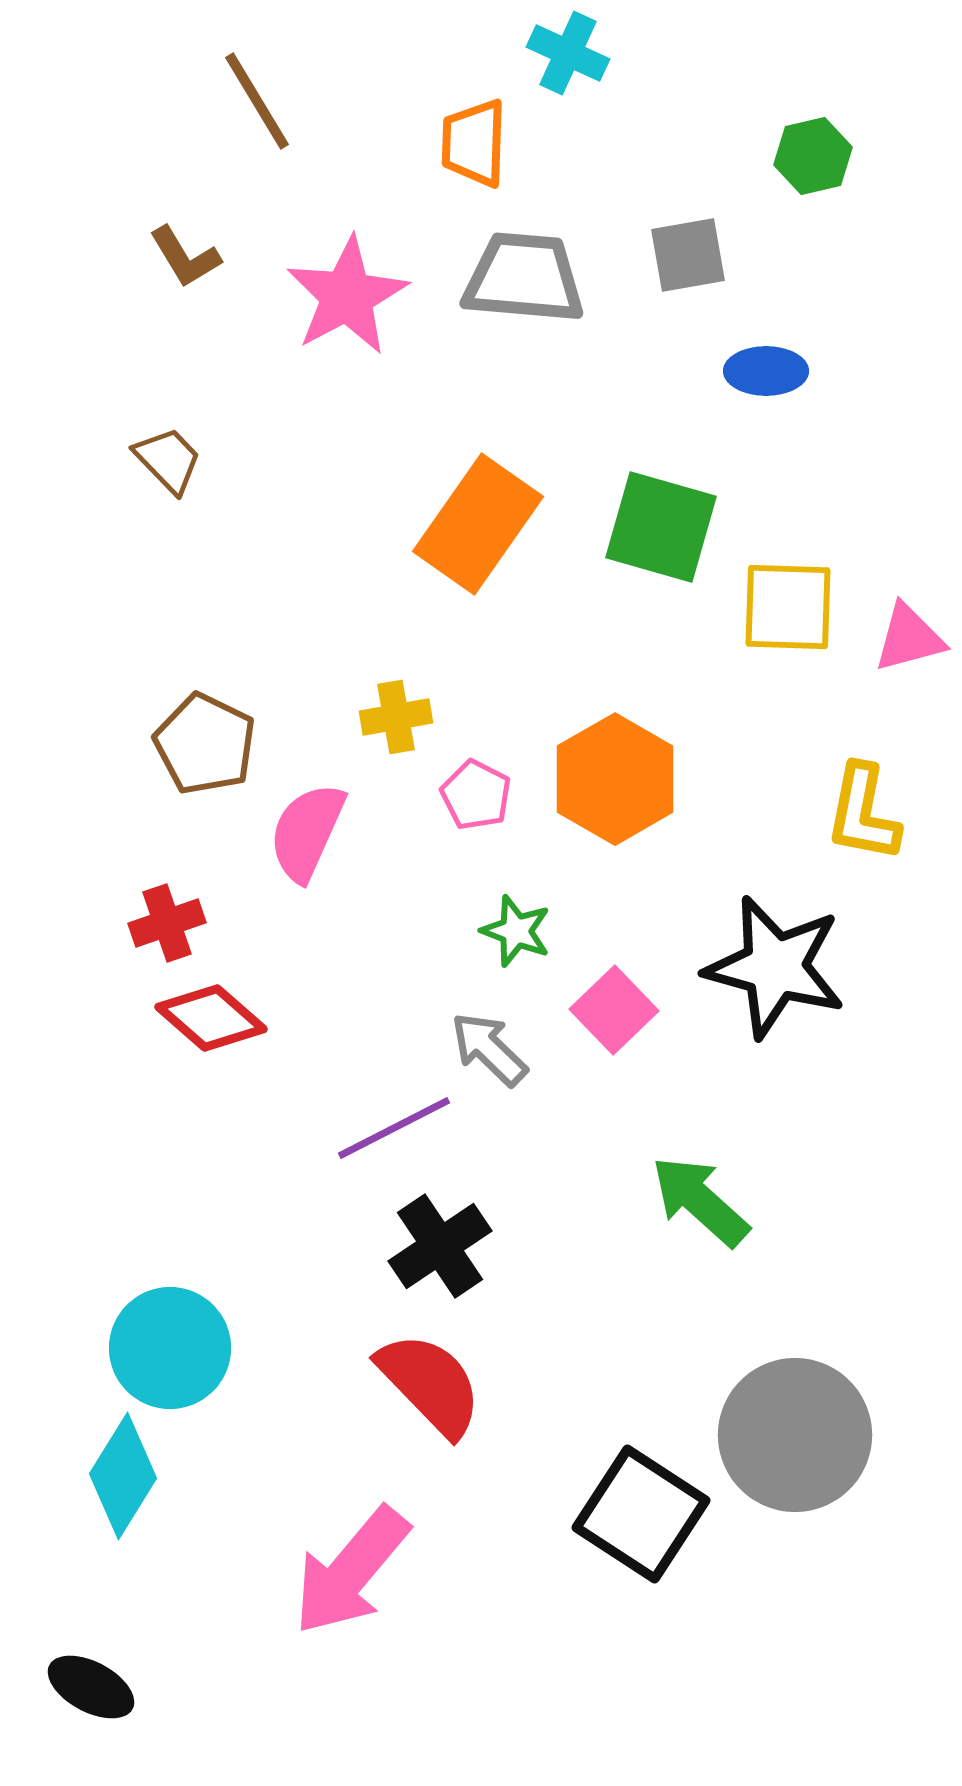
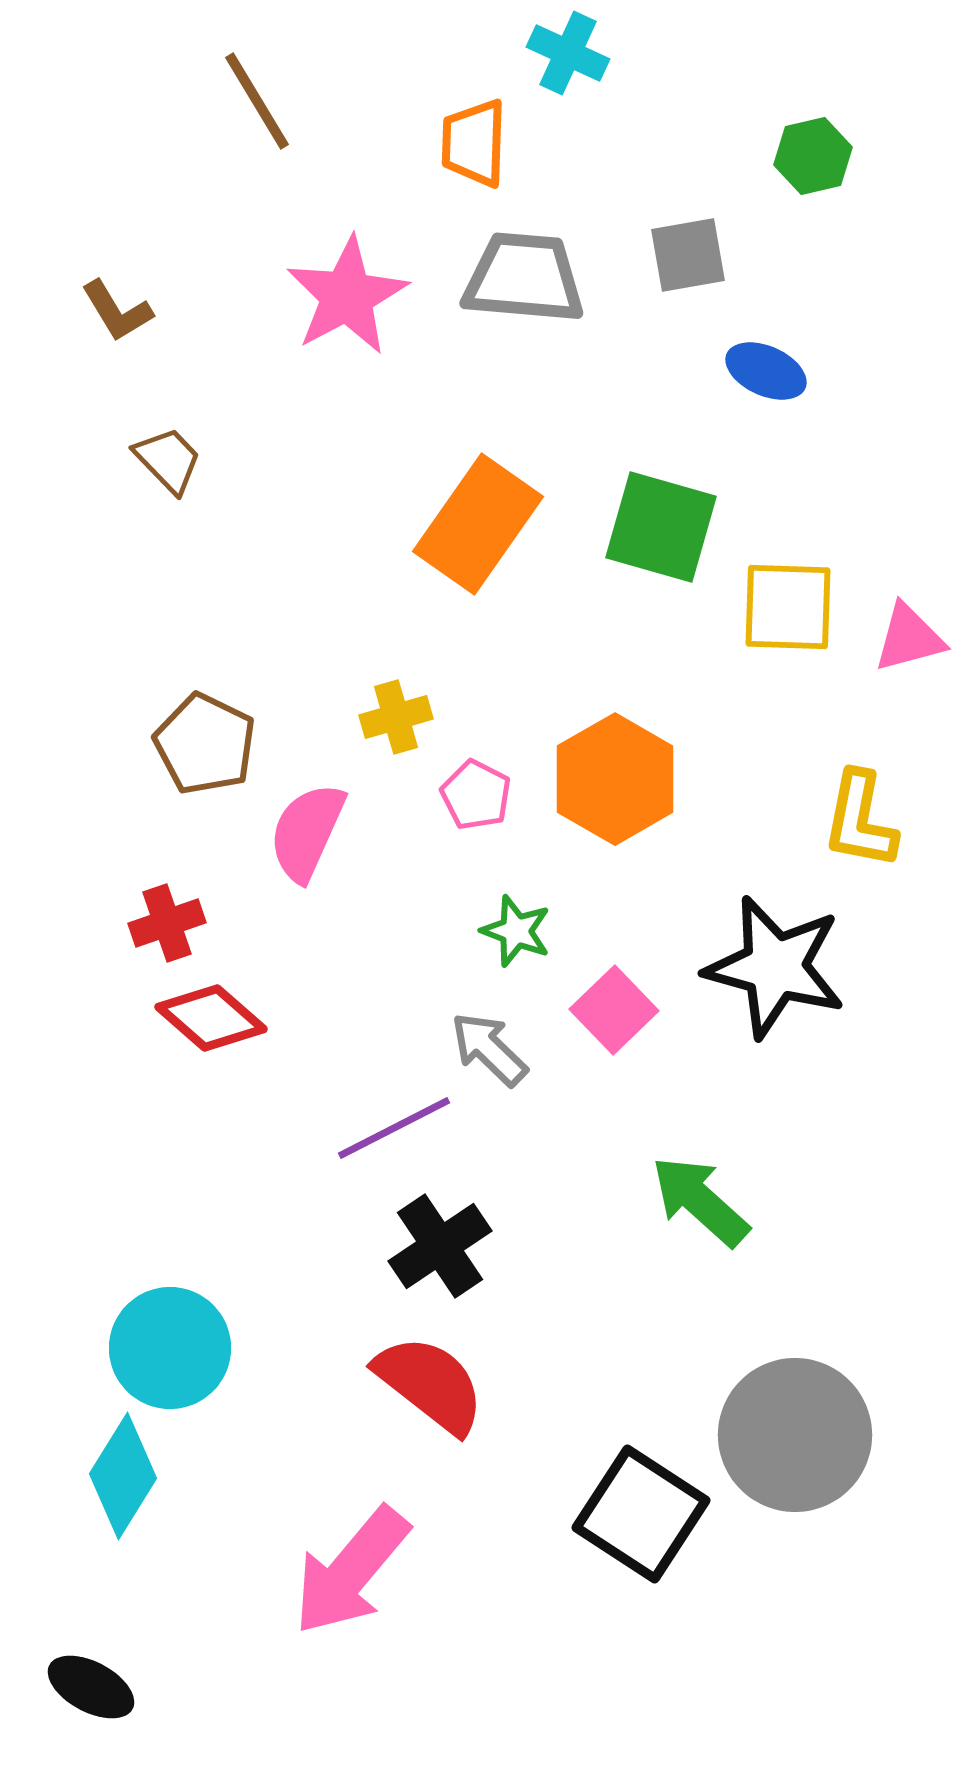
brown L-shape: moved 68 px left, 54 px down
blue ellipse: rotated 24 degrees clockwise
yellow cross: rotated 6 degrees counterclockwise
yellow L-shape: moved 3 px left, 7 px down
red semicircle: rotated 8 degrees counterclockwise
